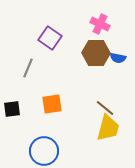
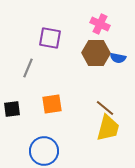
purple square: rotated 25 degrees counterclockwise
